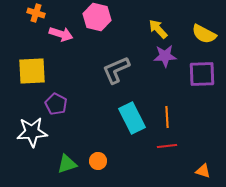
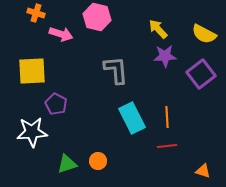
gray L-shape: rotated 108 degrees clockwise
purple square: moved 1 px left; rotated 36 degrees counterclockwise
